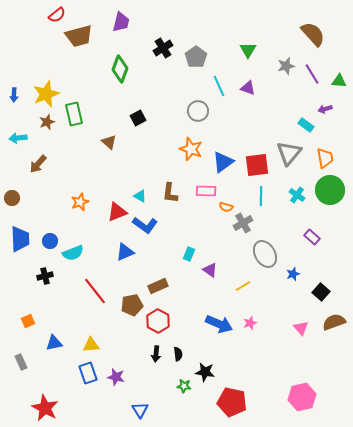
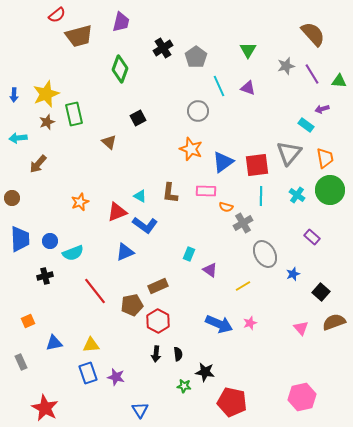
purple arrow at (325, 109): moved 3 px left
